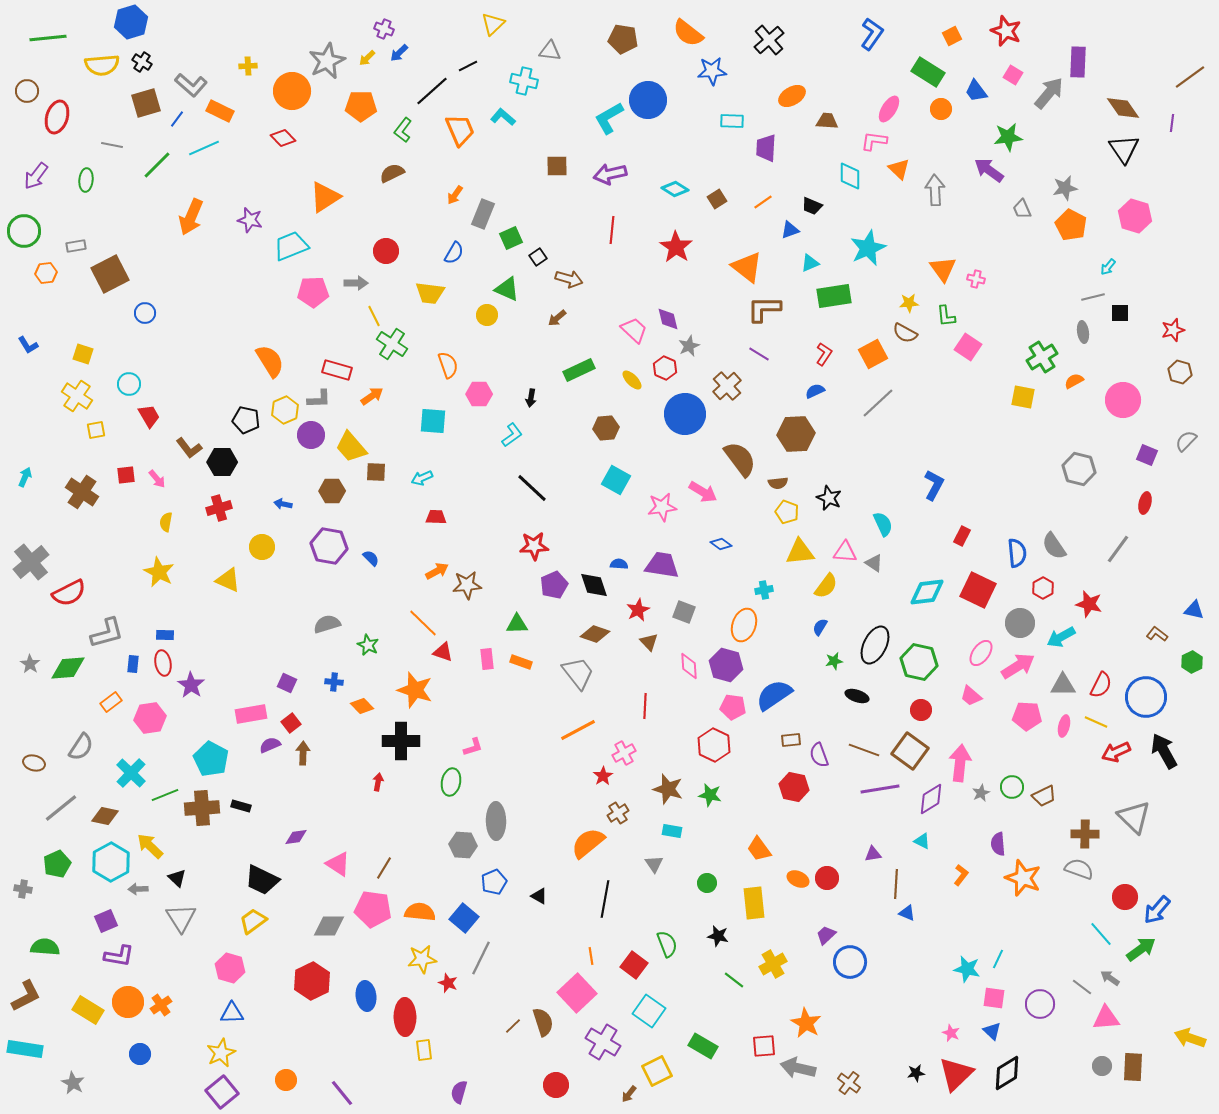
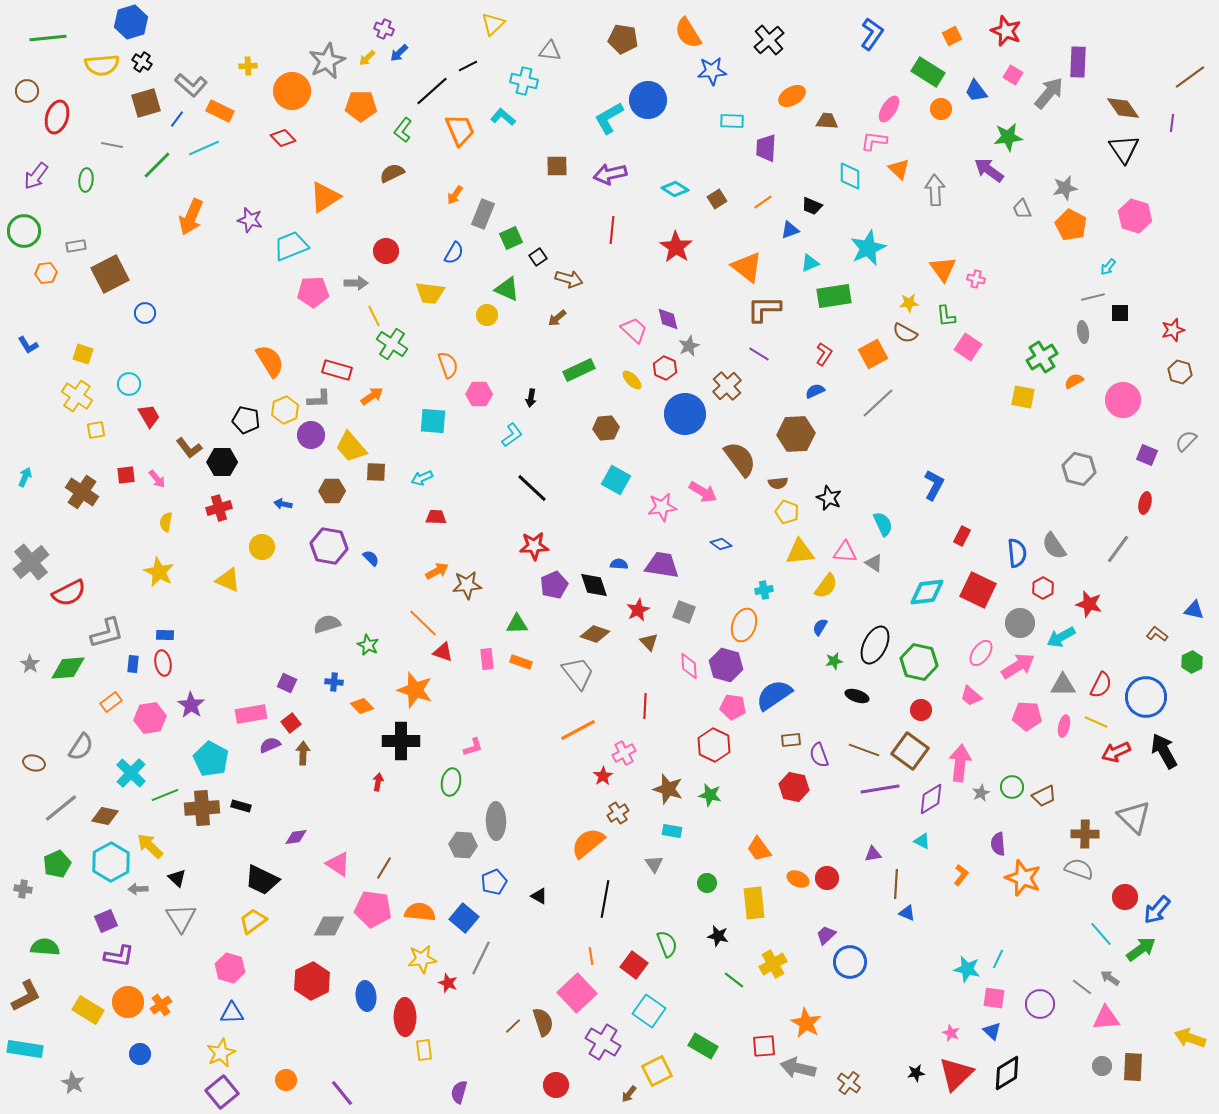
orange semicircle at (688, 33): rotated 20 degrees clockwise
purple star at (191, 685): moved 20 px down
